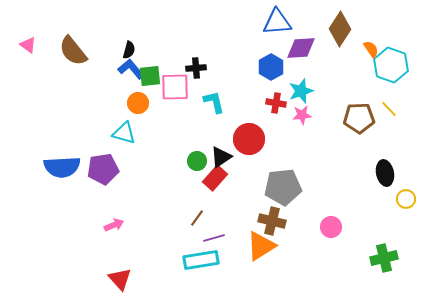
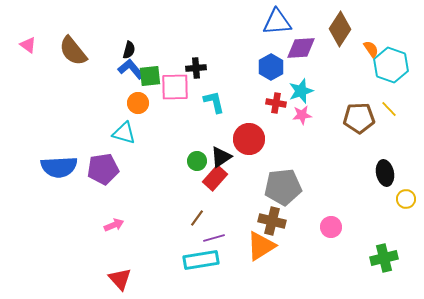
blue semicircle: moved 3 px left
